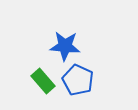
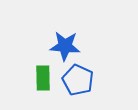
green rectangle: moved 3 px up; rotated 40 degrees clockwise
